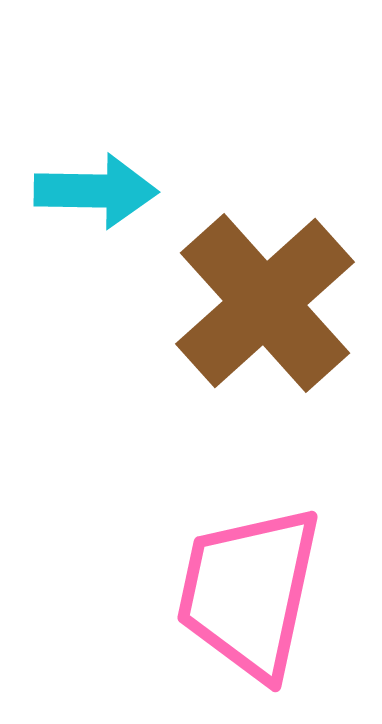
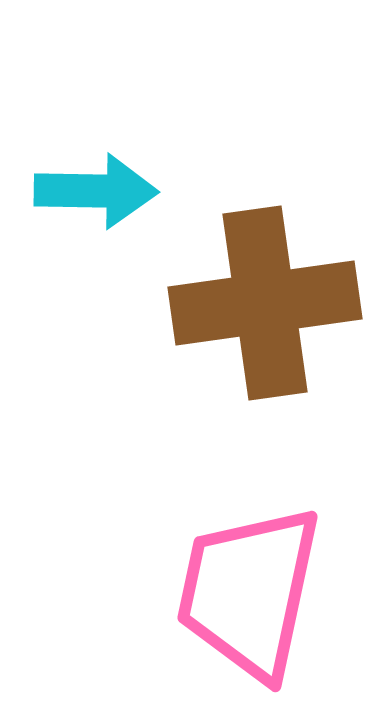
brown cross: rotated 34 degrees clockwise
